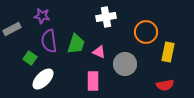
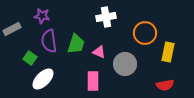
orange circle: moved 1 px left, 1 px down
